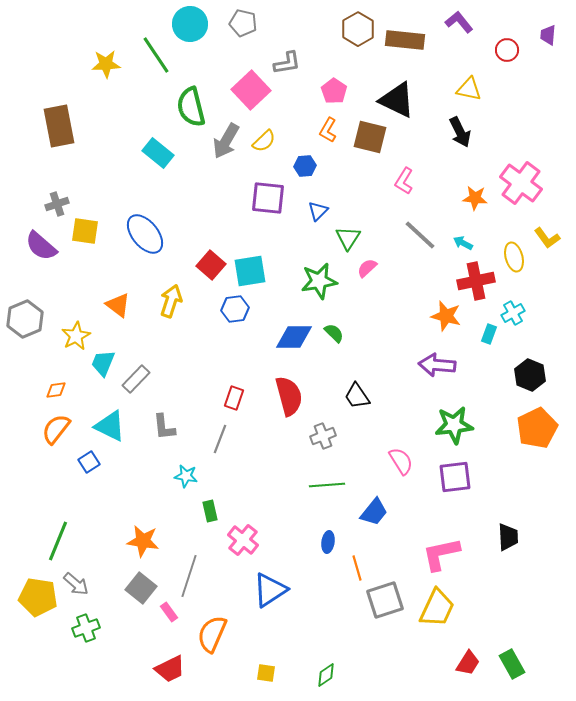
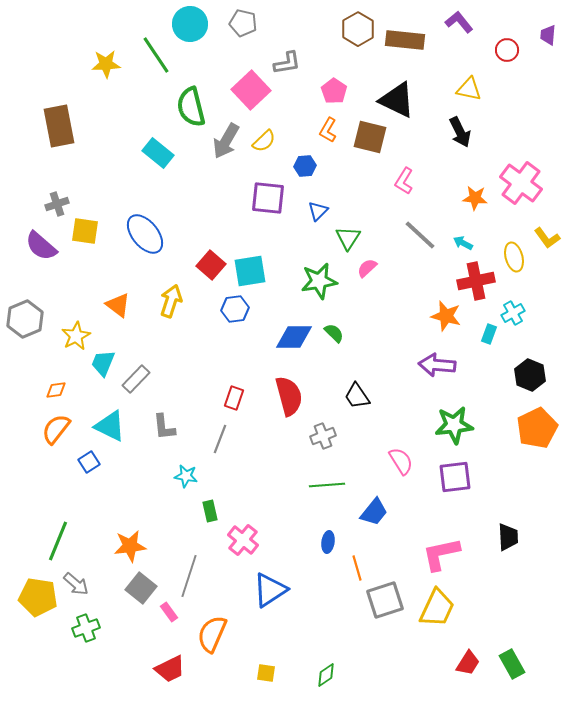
orange star at (143, 541): moved 13 px left, 5 px down; rotated 16 degrees counterclockwise
